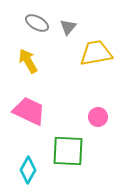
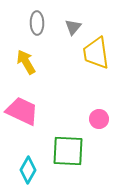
gray ellipse: rotated 60 degrees clockwise
gray triangle: moved 5 px right
yellow trapezoid: rotated 88 degrees counterclockwise
yellow arrow: moved 2 px left, 1 px down
pink trapezoid: moved 7 px left
pink circle: moved 1 px right, 2 px down
